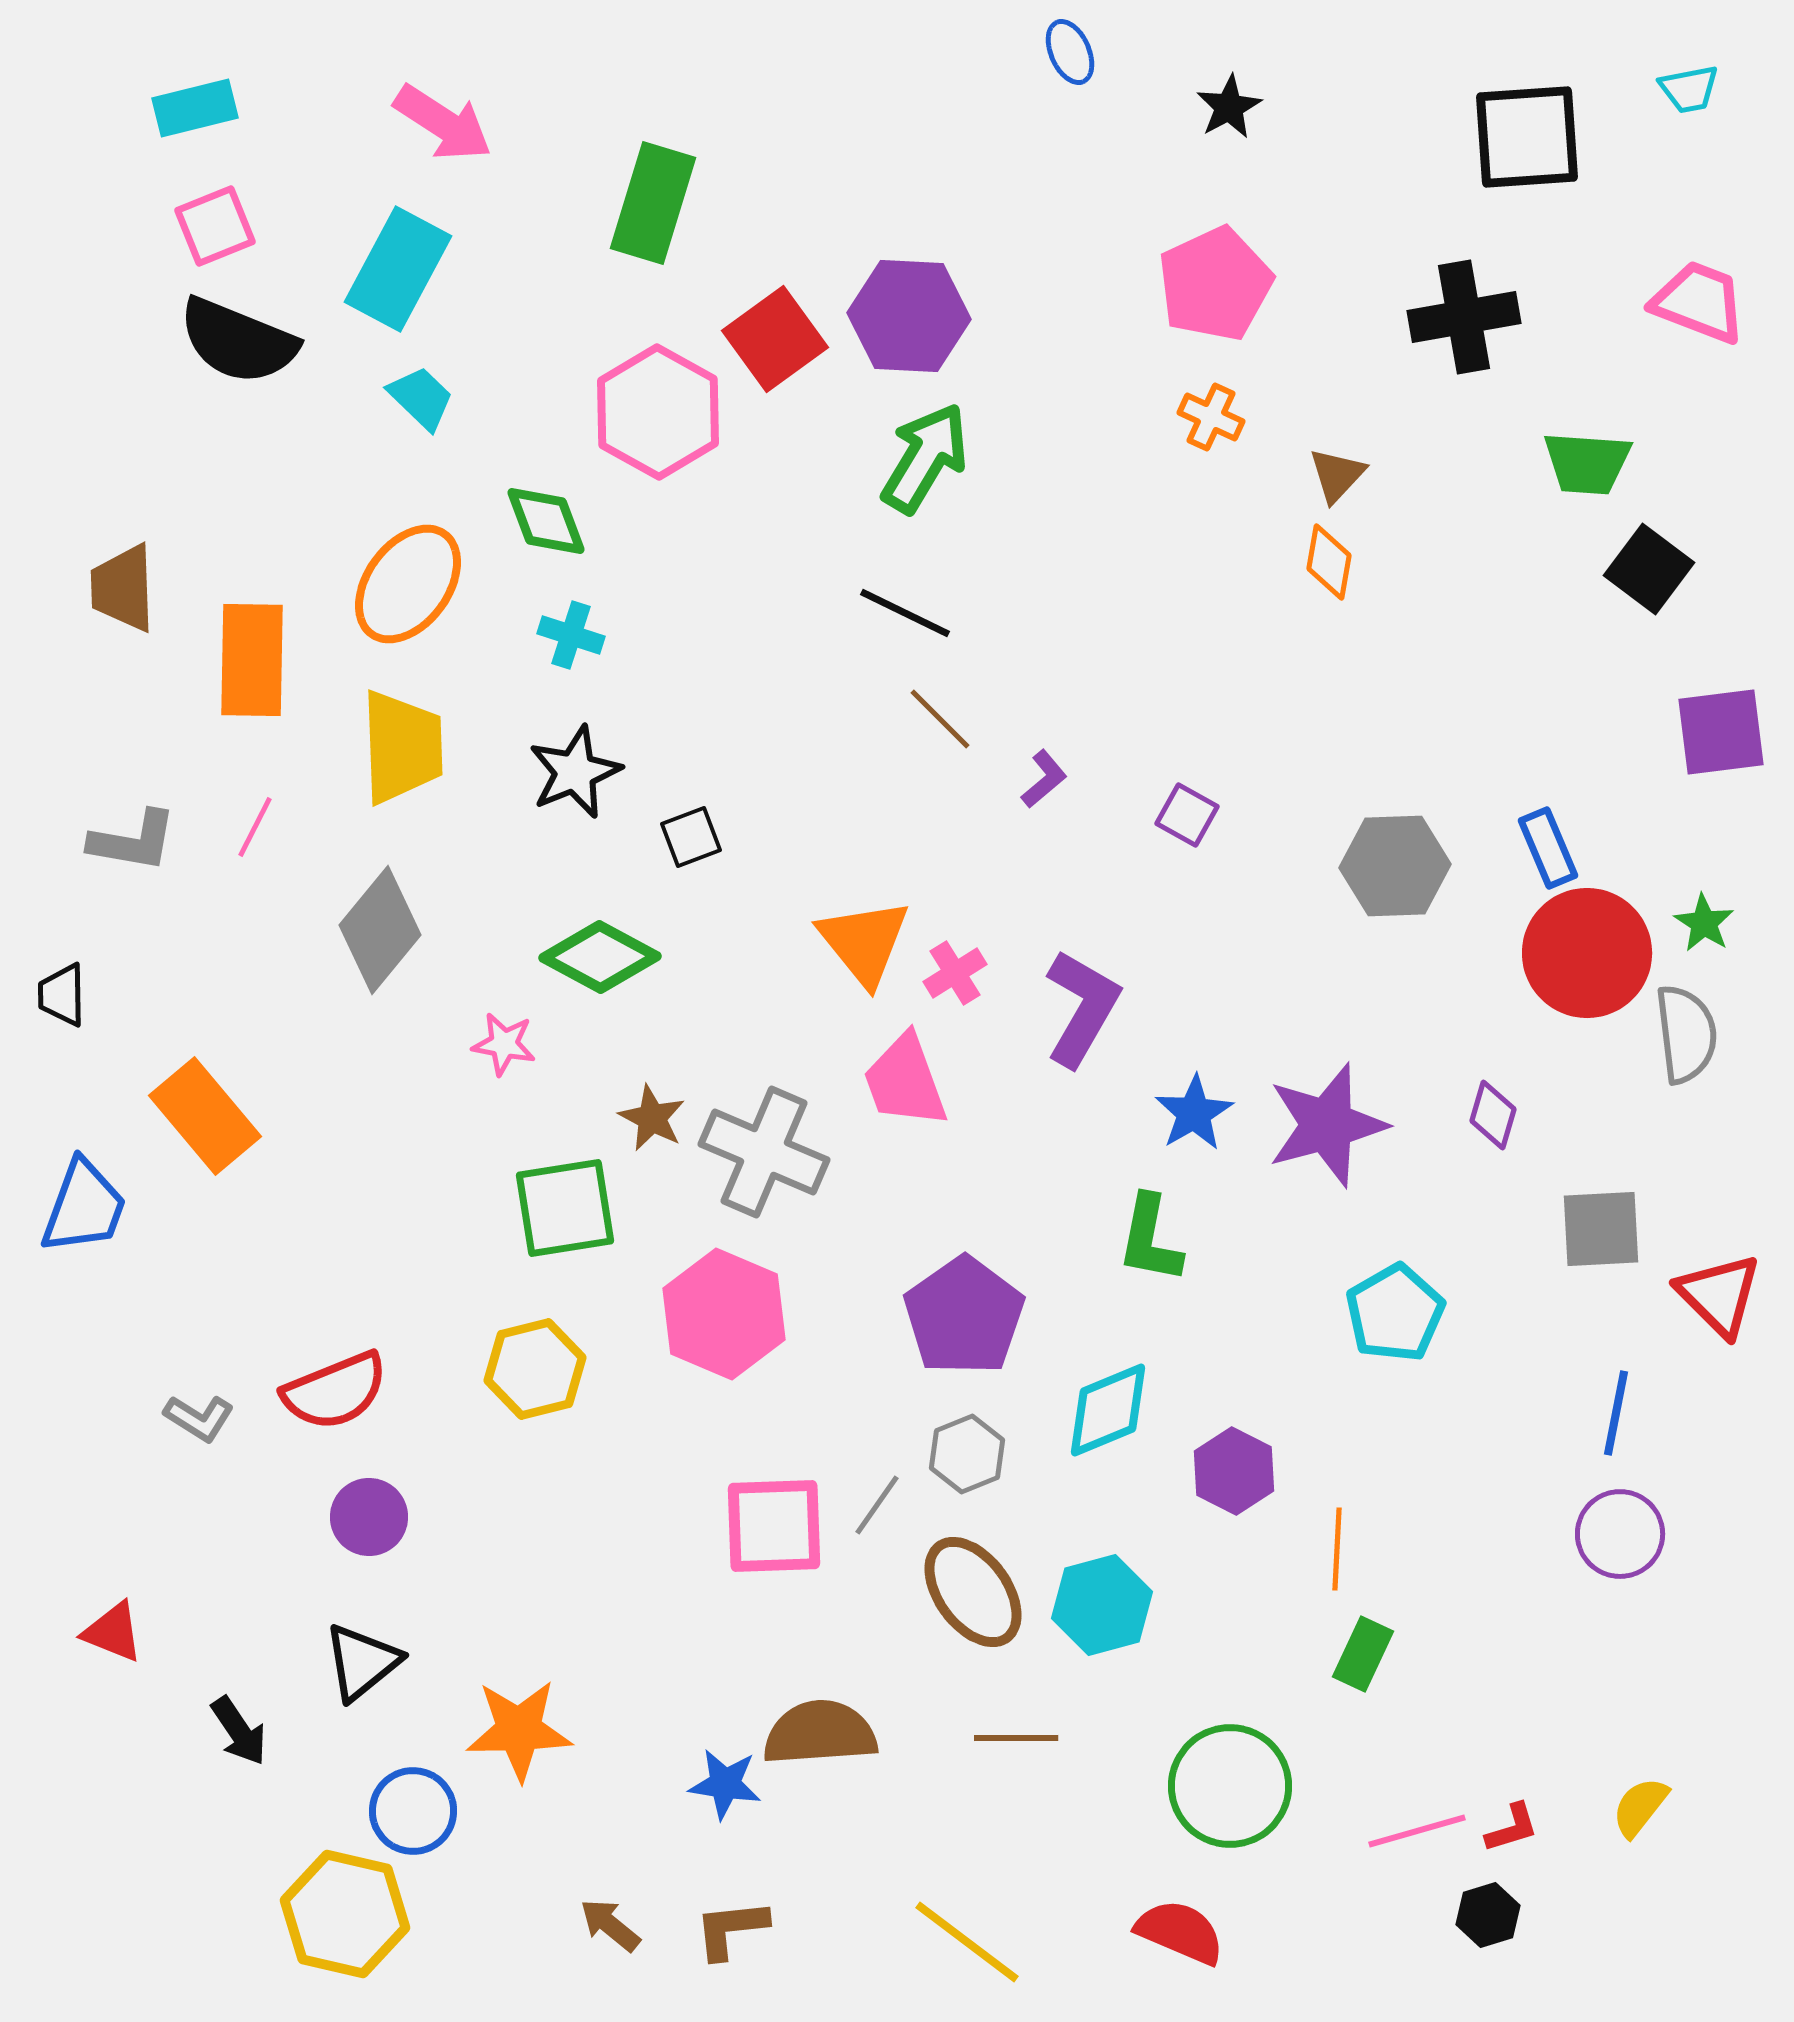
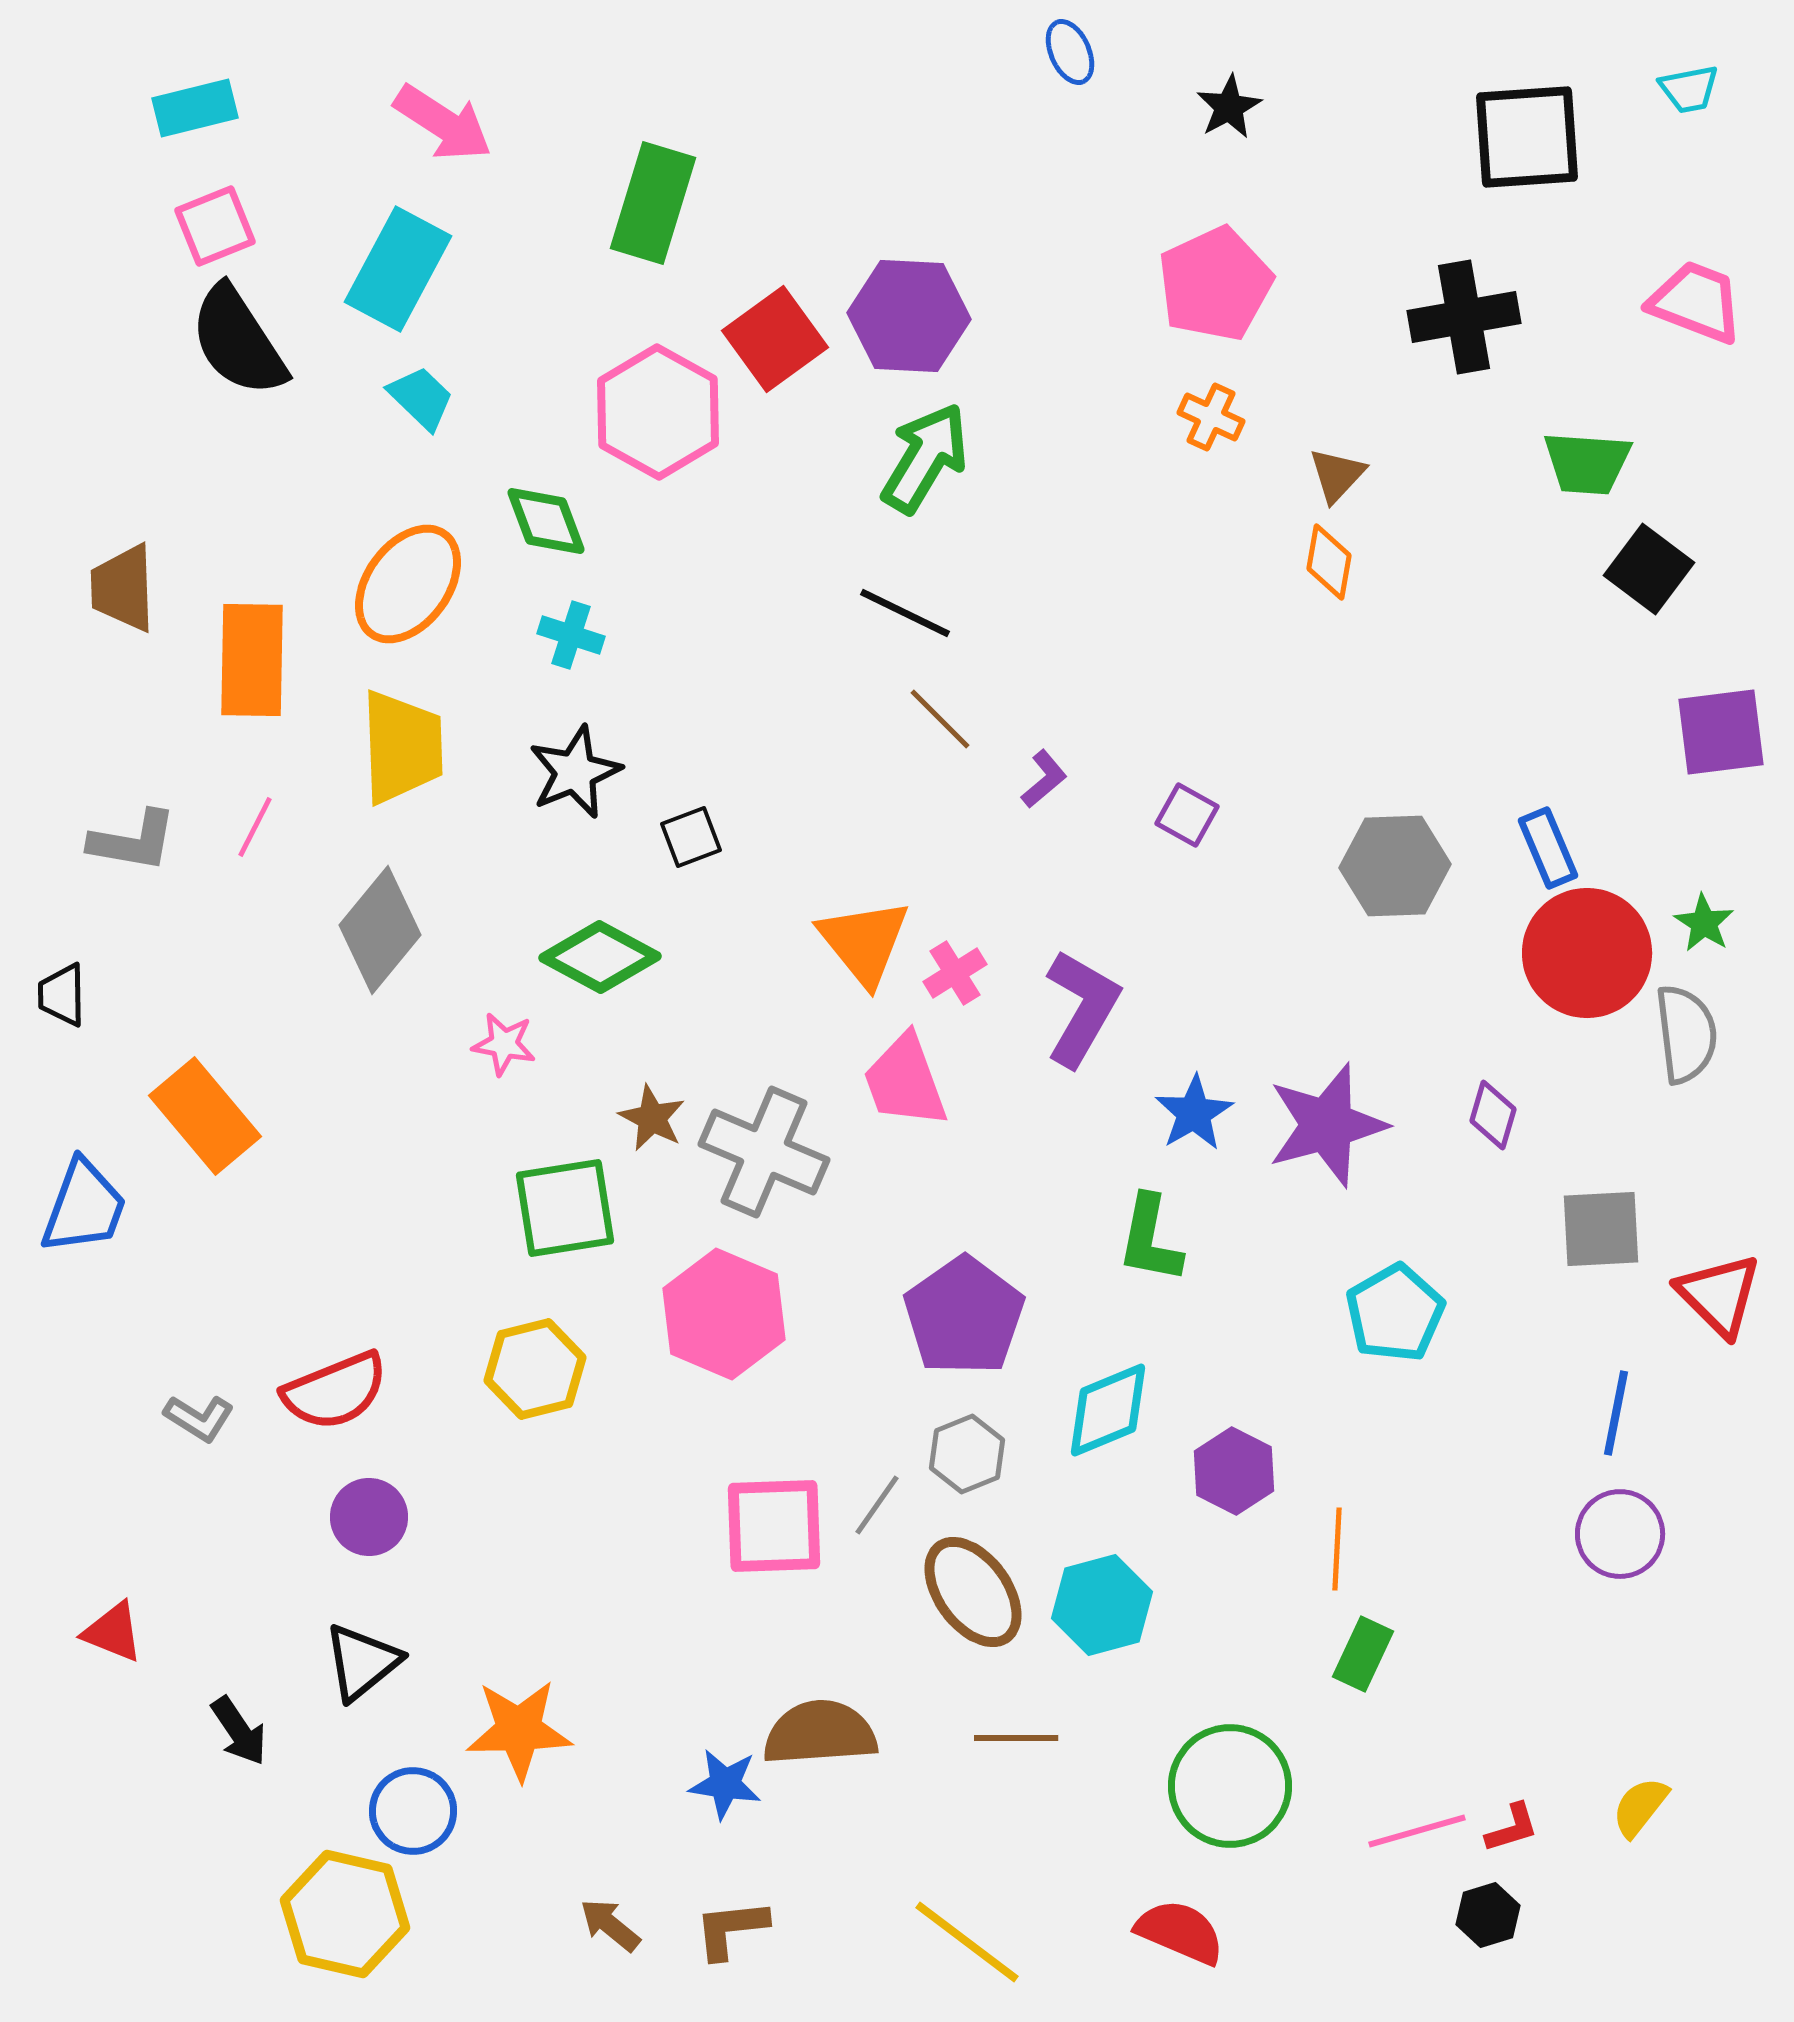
pink trapezoid at (1699, 302): moved 3 px left
black semicircle at (238, 341): rotated 35 degrees clockwise
